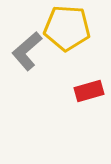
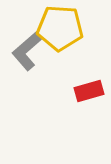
yellow pentagon: moved 7 px left
